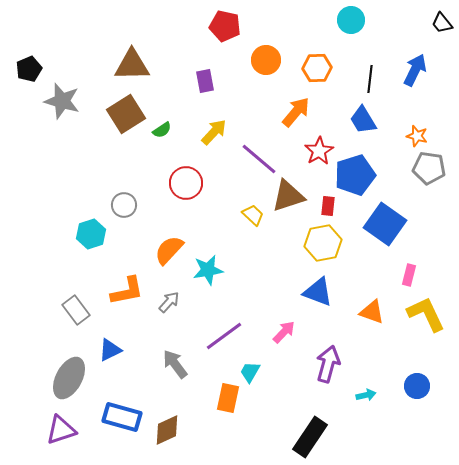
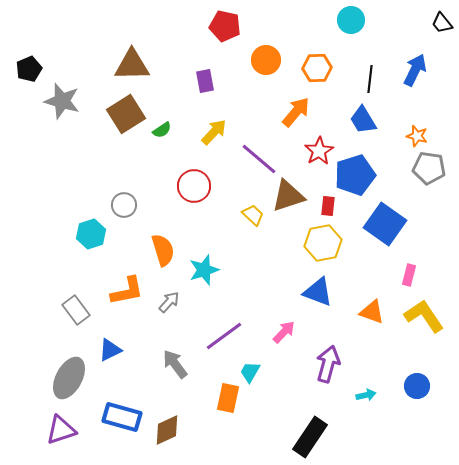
red circle at (186, 183): moved 8 px right, 3 px down
orange semicircle at (169, 250): moved 6 px left; rotated 120 degrees clockwise
cyan star at (208, 270): moved 4 px left; rotated 8 degrees counterclockwise
yellow L-shape at (426, 314): moved 2 px left, 2 px down; rotated 9 degrees counterclockwise
